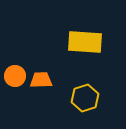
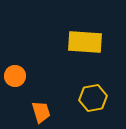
orange trapezoid: moved 32 px down; rotated 75 degrees clockwise
yellow hexagon: moved 8 px right; rotated 8 degrees clockwise
